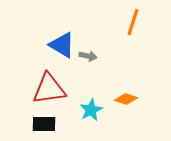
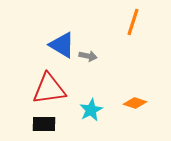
orange diamond: moved 9 px right, 4 px down
